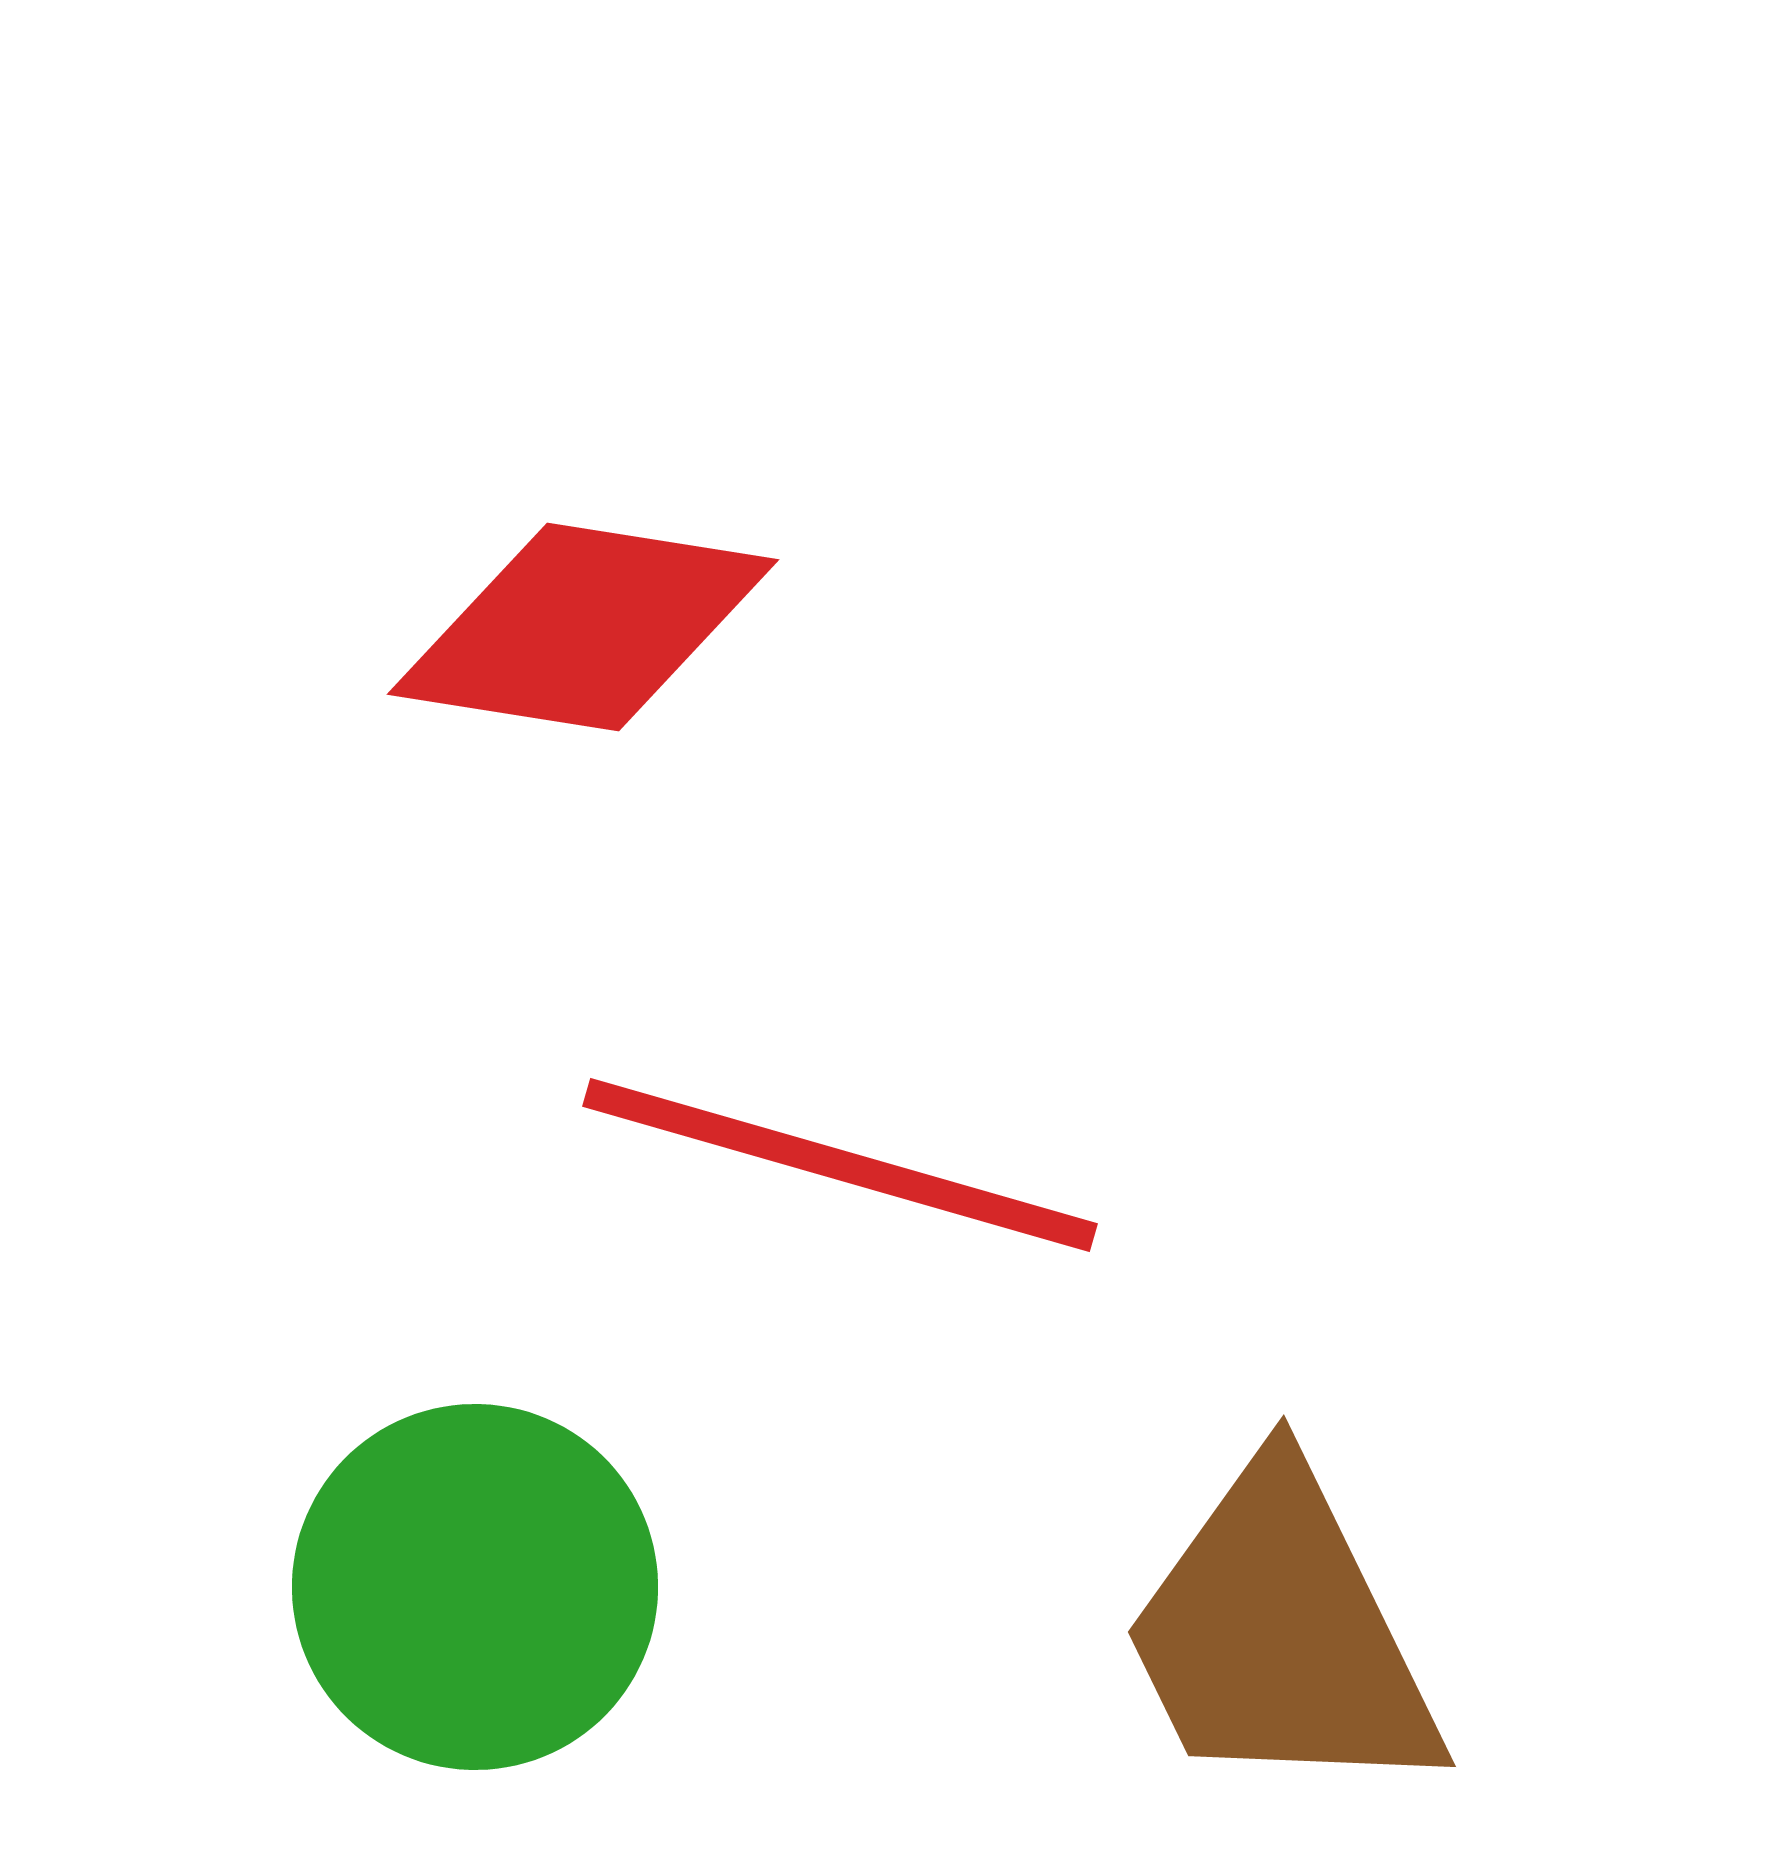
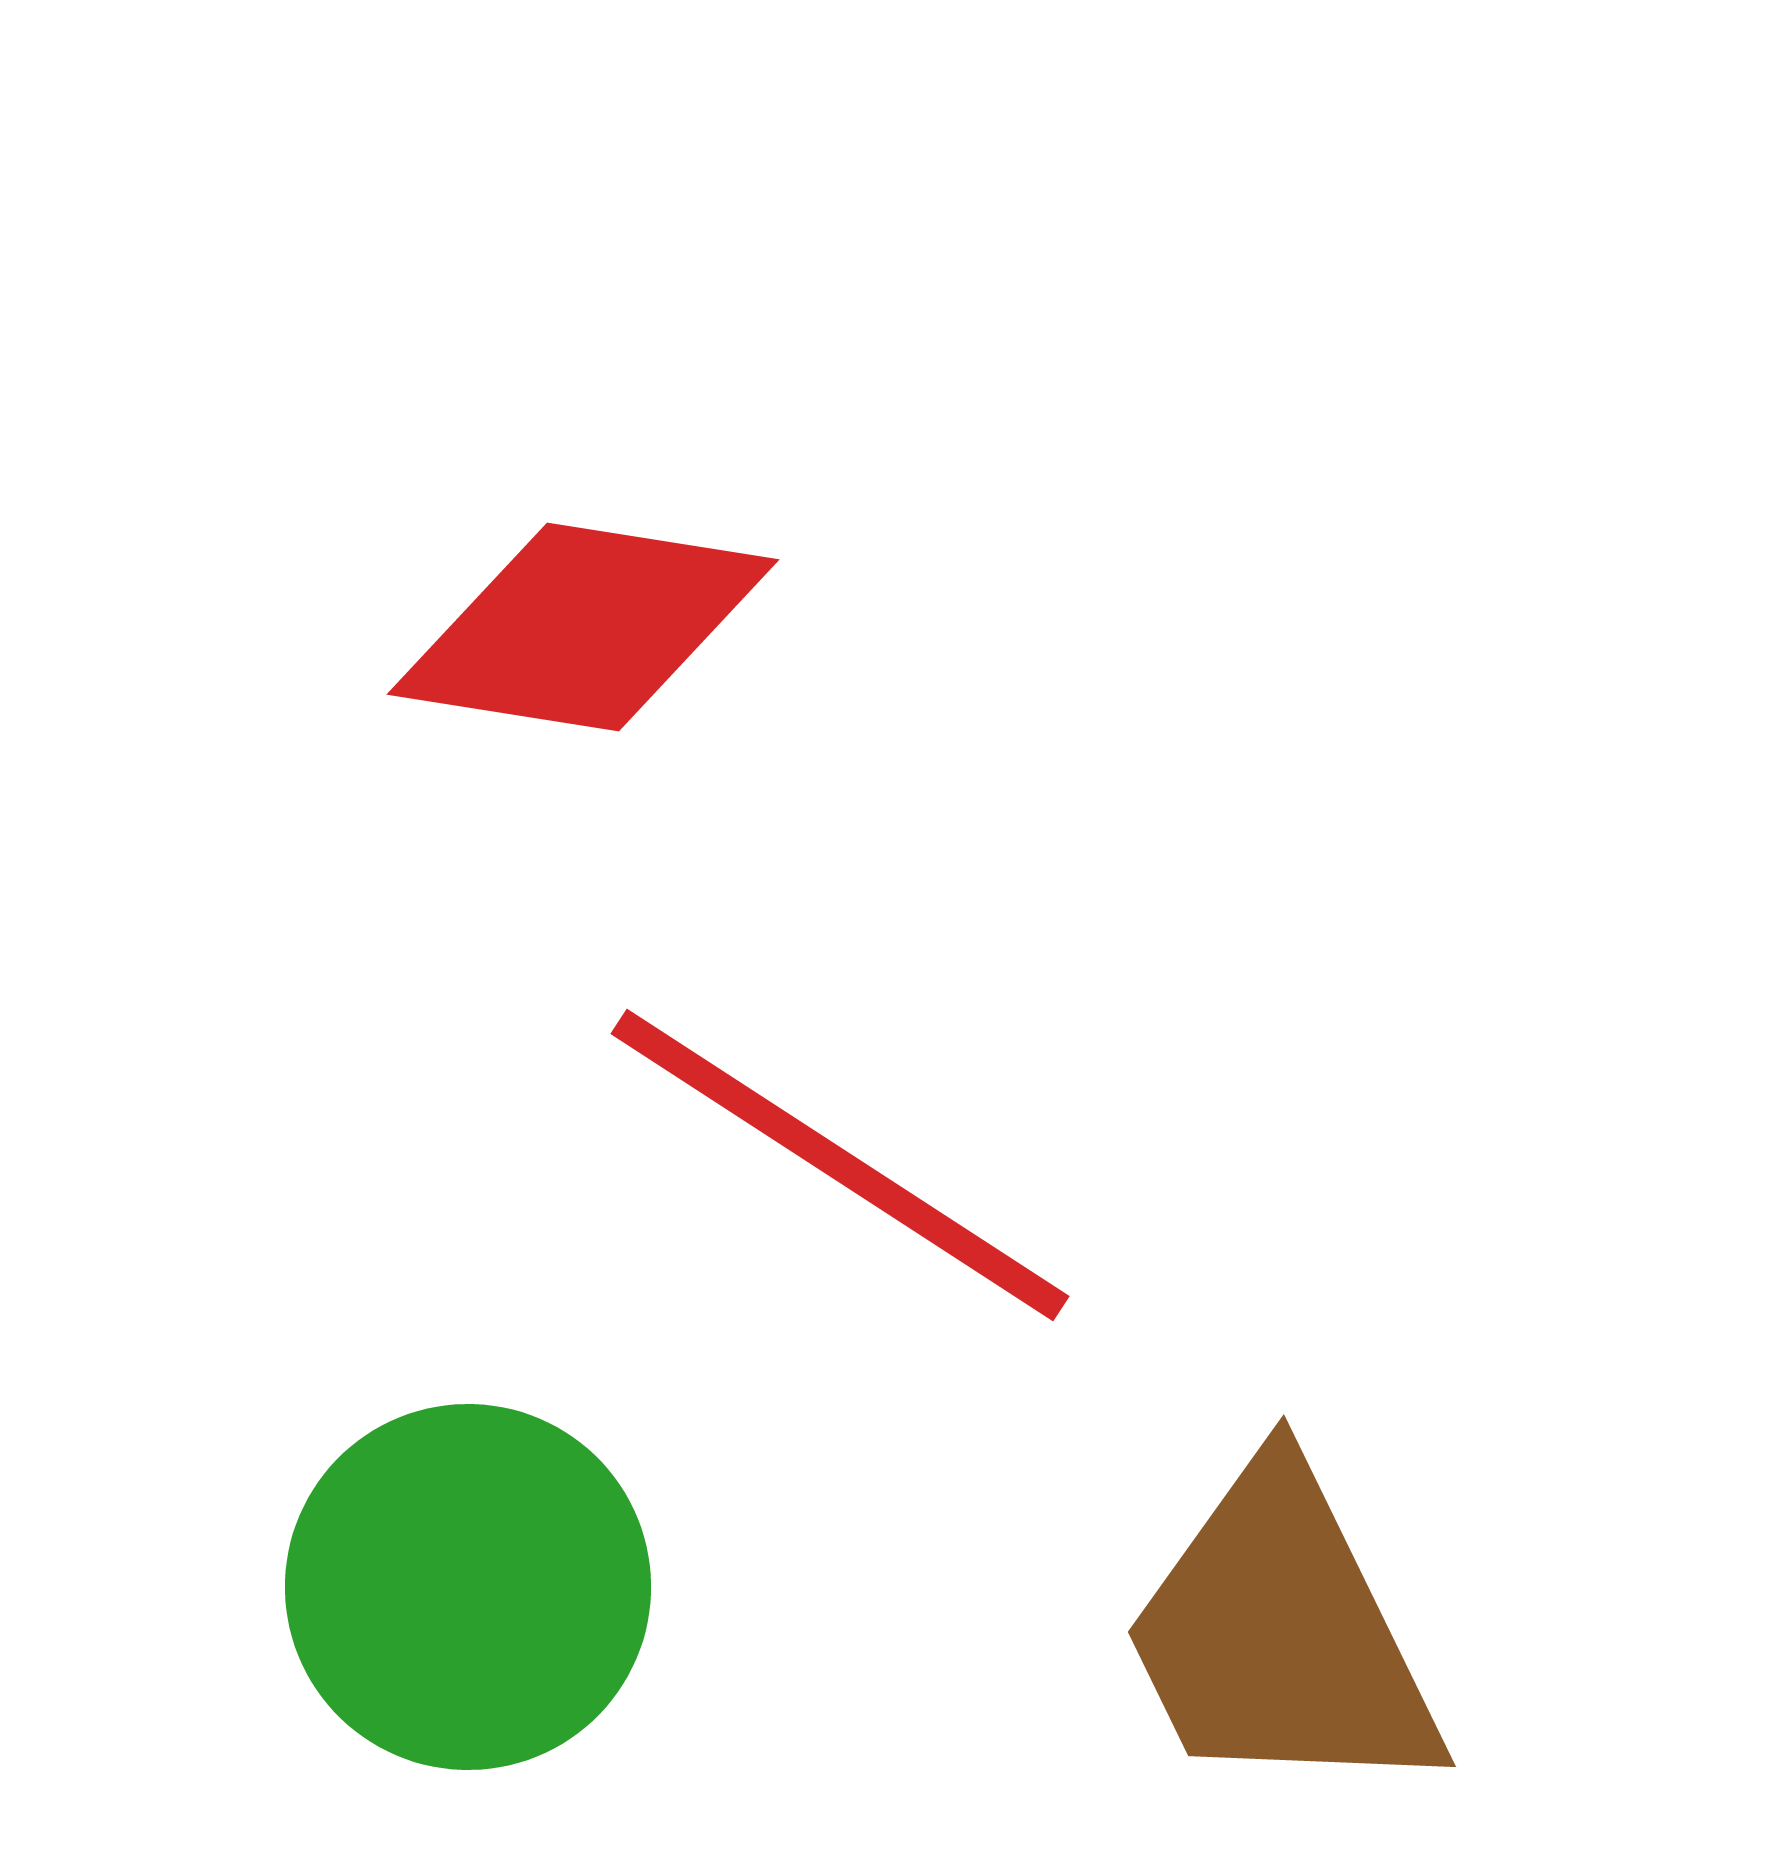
red line: rotated 17 degrees clockwise
green circle: moved 7 px left
